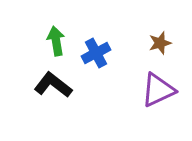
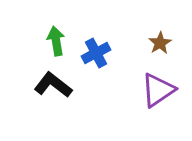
brown star: rotated 15 degrees counterclockwise
purple triangle: rotated 9 degrees counterclockwise
